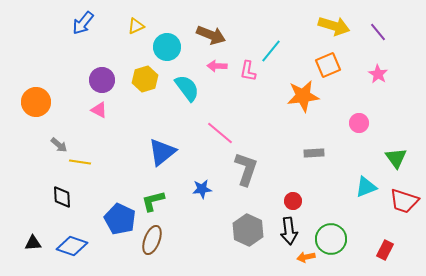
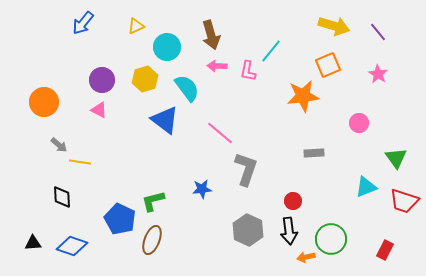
brown arrow: rotated 52 degrees clockwise
orange circle: moved 8 px right
blue triangle: moved 3 px right, 32 px up; rotated 44 degrees counterclockwise
